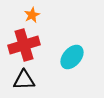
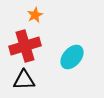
orange star: moved 3 px right
red cross: moved 1 px right, 1 px down
